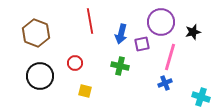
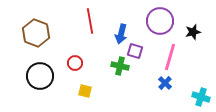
purple circle: moved 1 px left, 1 px up
purple square: moved 7 px left, 7 px down; rotated 28 degrees clockwise
blue cross: rotated 24 degrees counterclockwise
